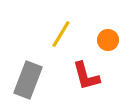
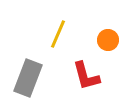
yellow line: moved 3 px left; rotated 8 degrees counterclockwise
gray rectangle: moved 2 px up
